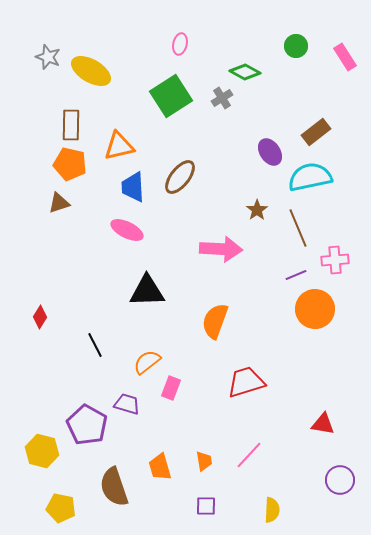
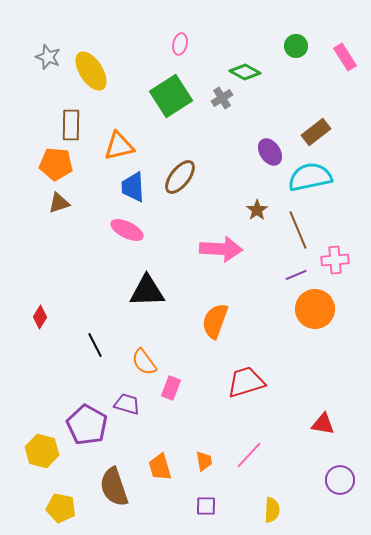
yellow ellipse at (91, 71): rotated 27 degrees clockwise
orange pentagon at (70, 164): moved 14 px left; rotated 8 degrees counterclockwise
brown line at (298, 228): moved 2 px down
orange semicircle at (147, 362): moved 3 px left; rotated 88 degrees counterclockwise
